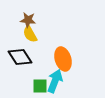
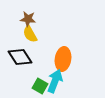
brown star: moved 1 px up
orange ellipse: rotated 25 degrees clockwise
green square: rotated 28 degrees clockwise
